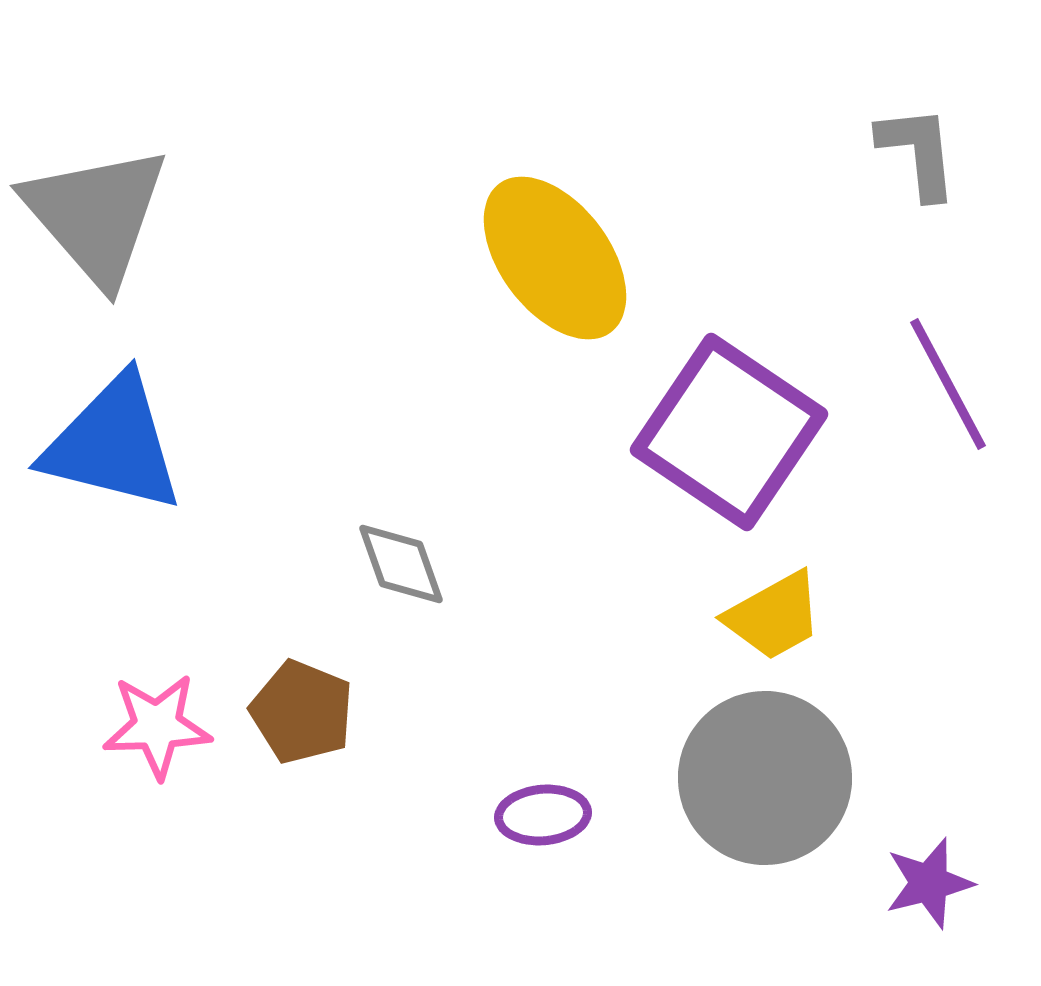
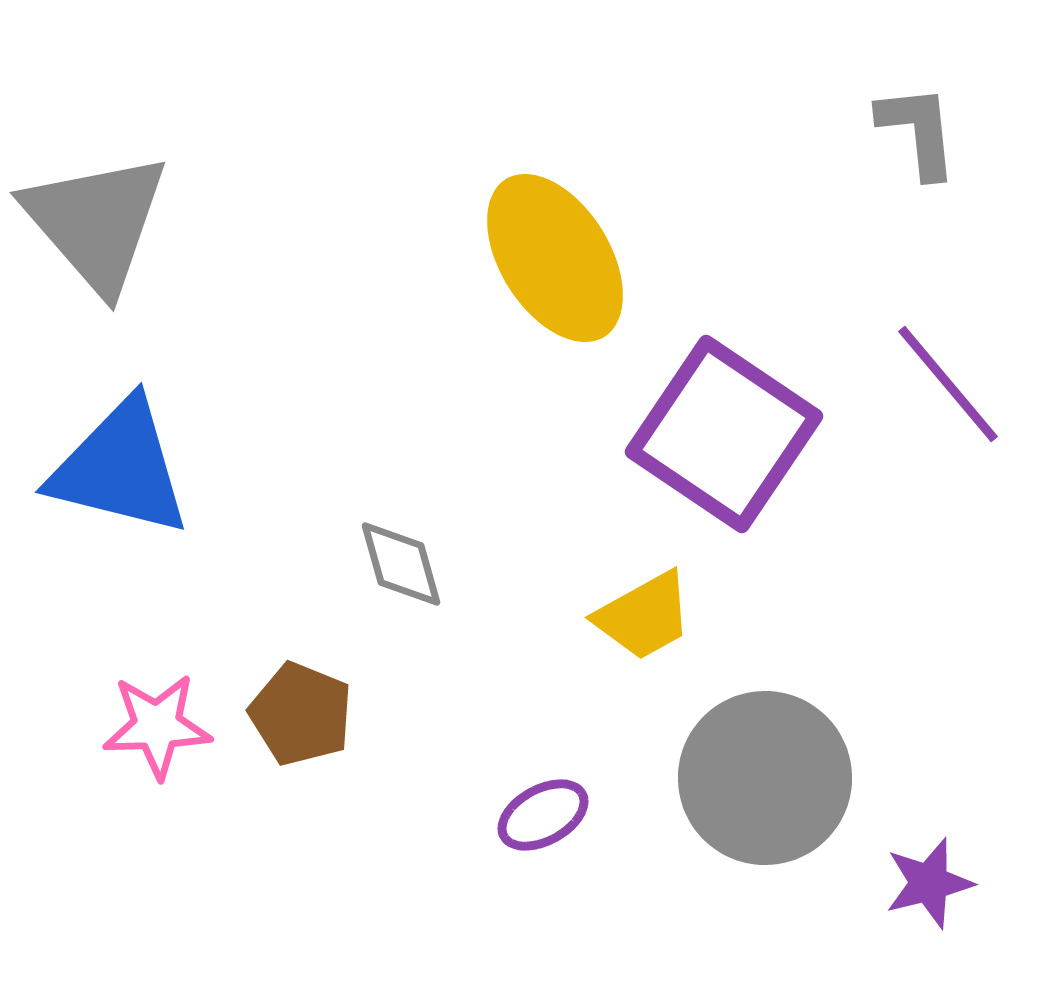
gray L-shape: moved 21 px up
gray triangle: moved 7 px down
yellow ellipse: rotated 5 degrees clockwise
purple line: rotated 12 degrees counterclockwise
purple square: moved 5 px left, 2 px down
blue triangle: moved 7 px right, 24 px down
gray diamond: rotated 4 degrees clockwise
yellow trapezoid: moved 130 px left
brown pentagon: moved 1 px left, 2 px down
purple ellipse: rotated 24 degrees counterclockwise
